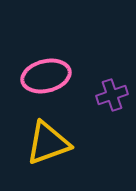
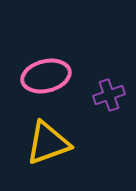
purple cross: moved 3 px left
